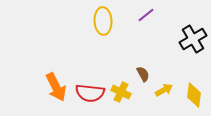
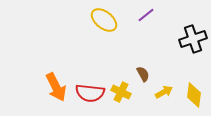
yellow ellipse: moved 1 px right, 1 px up; rotated 48 degrees counterclockwise
black cross: rotated 12 degrees clockwise
yellow arrow: moved 2 px down
